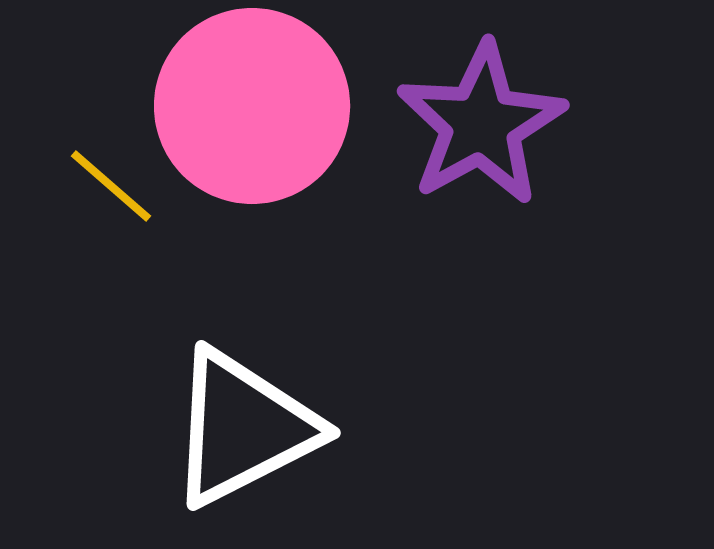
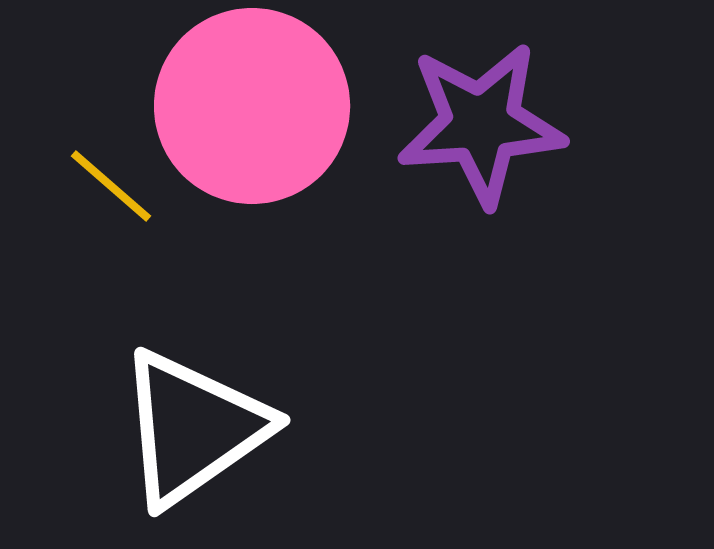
purple star: rotated 25 degrees clockwise
white triangle: moved 50 px left; rotated 8 degrees counterclockwise
